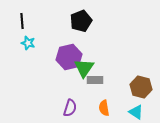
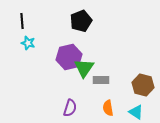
gray rectangle: moved 6 px right
brown hexagon: moved 2 px right, 2 px up
orange semicircle: moved 4 px right
